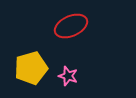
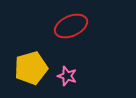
pink star: moved 1 px left
